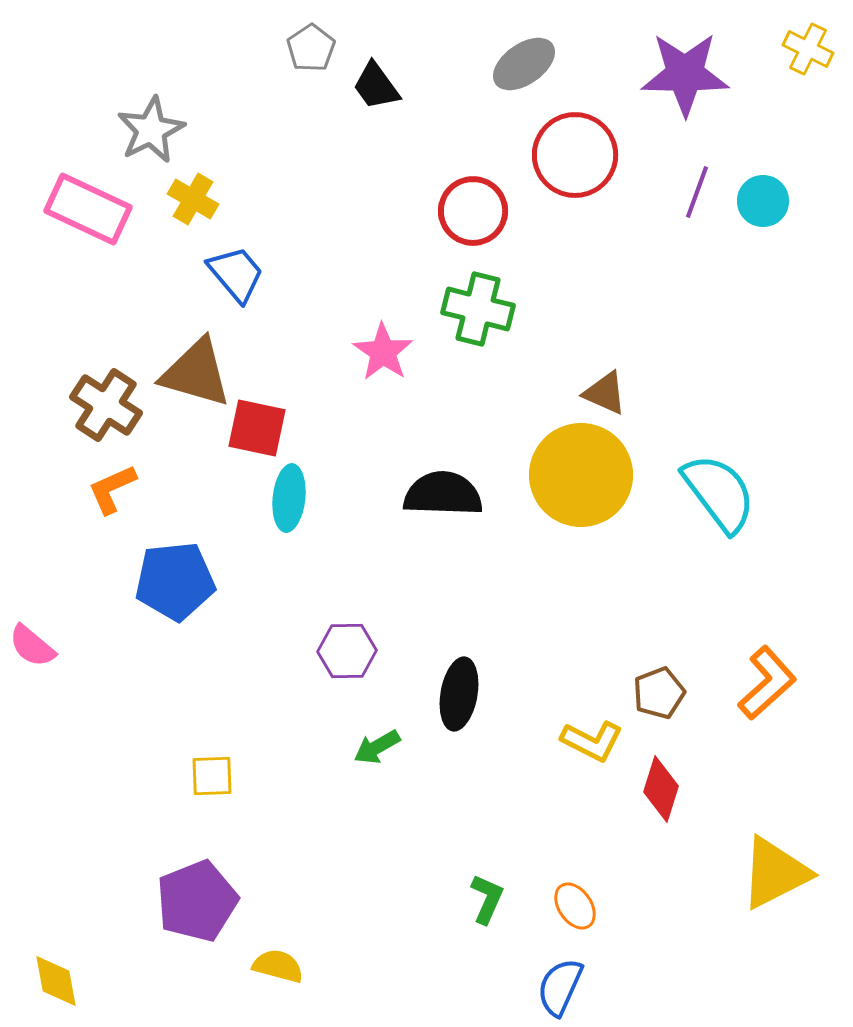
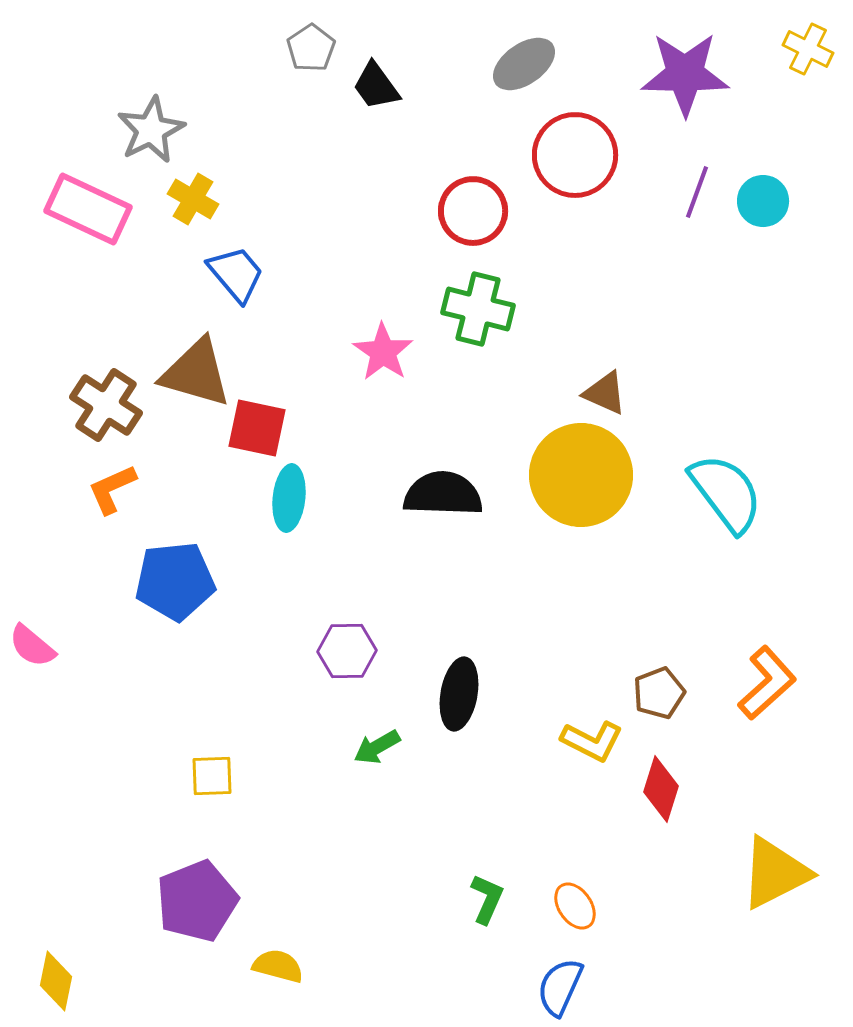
cyan semicircle at (719, 493): moved 7 px right
yellow diamond at (56, 981): rotated 22 degrees clockwise
